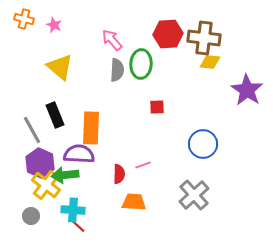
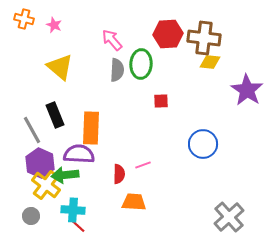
red square: moved 4 px right, 6 px up
gray cross: moved 35 px right, 22 px down
